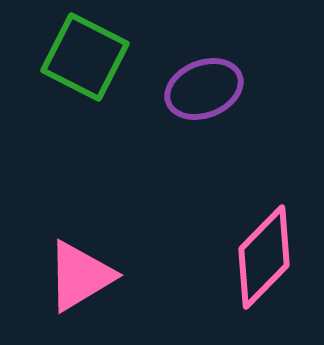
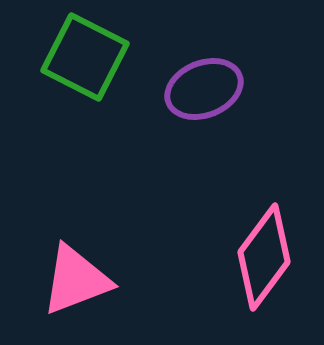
pink diamond: rotated 8 degrees counterclockwise
pink triangle: moved 4 px left, 4 px down; rotated 10 degrees clockwise
